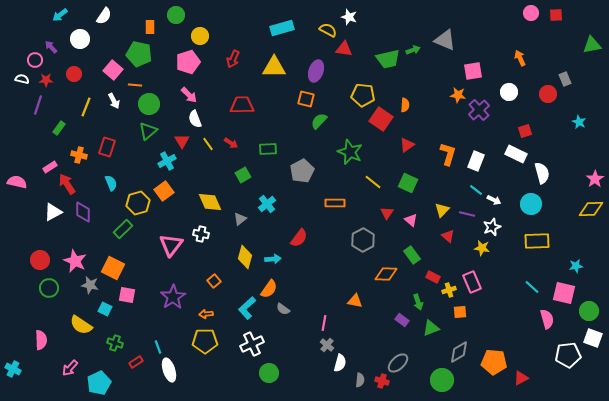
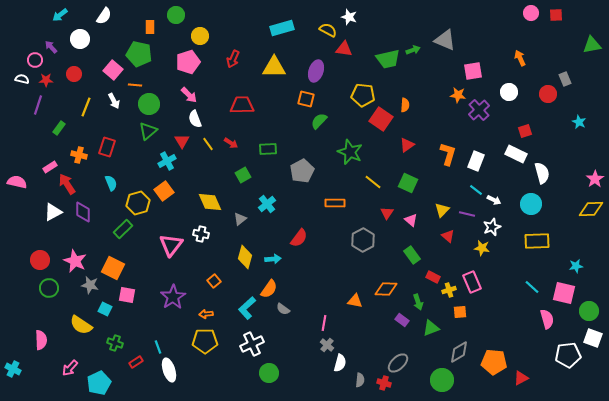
orange diamond at (386, 274): moved 15 px down
red cross at (382, 381): moved 2 px right, 2 px down
